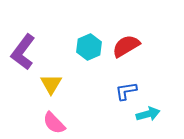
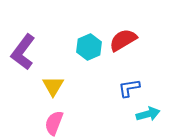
red semicircle: moved 3 px left, 6 px up
yellow triangle: moved 2 px right, 2 px down
blue L-shape: moved 3 px right, 3 px up
pink semicircle: rotated 65 degrees clockwise
